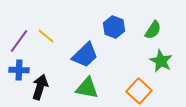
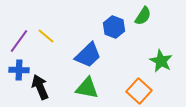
green semicircle: moved 10 px left, 14 px up
blue trapezoid: moved 3 px right
black arrow: rotated 40 degrees counterclockwise
